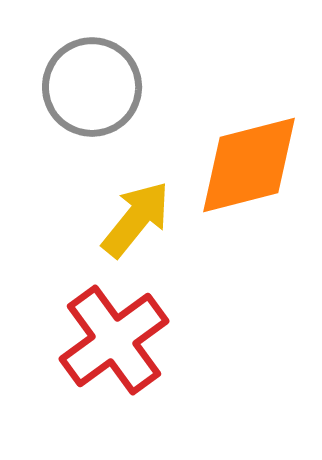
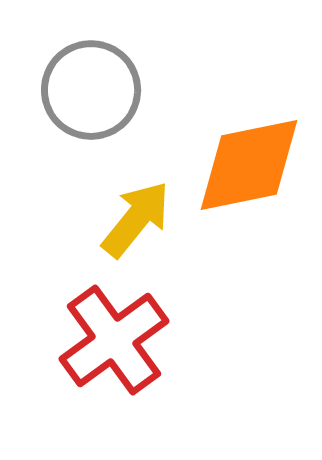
gray circle: moved 1 px left, 3 px down
orange diamond: rotated 3 degrees clockwise
